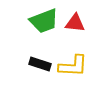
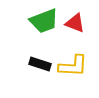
red triangle: rotated 15 degrees clockwise
